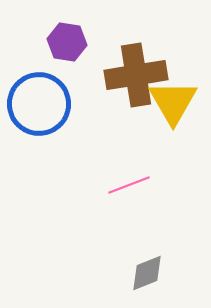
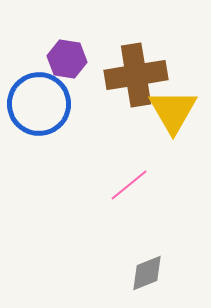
purple hexagon: moved 17 px down
yellow triangle: moved 9 px down
pink line: rotated 18 degrees counterclockwise
